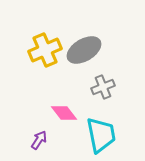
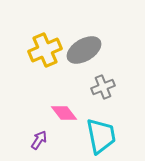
cyan trapezoid: moved 1 px down
